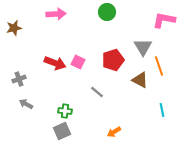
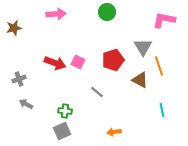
orange arrow: rotated 24 degrees clockwise
